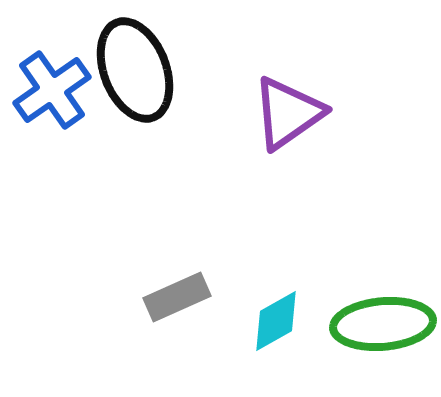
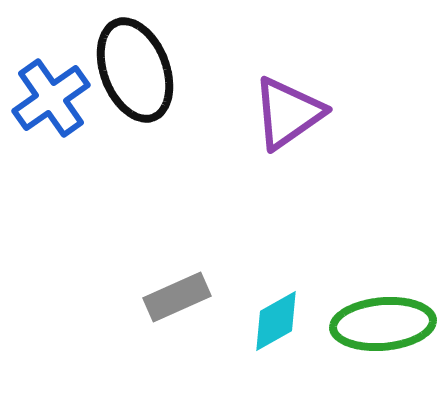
blue cross: moved 1 px left, 8 px down
